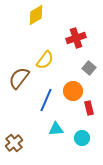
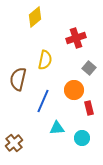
yellow diamond: moved 1 px left, 2 px down; rotated 10 degrees counterclockwise
yellow semicircle: rotated 24 degrees counterclockwise
brown semicircle: moved 1 px left, 1 px down; rotated 25 degrees counterclockwise
orange circle: moved 1 px right, 1 px up
blue line: moved 3 px left, 1 px down
cyan triangle: moved 1 px right, 1 px up
